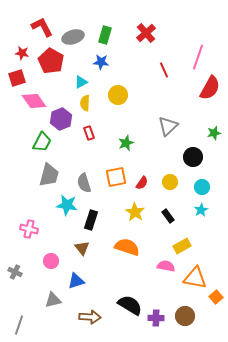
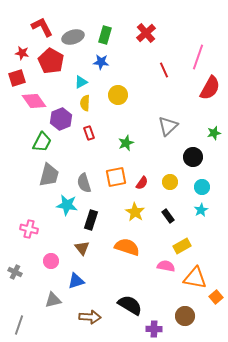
purple cross at (156, 318): moved 2 px left, 11 px down
